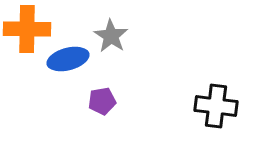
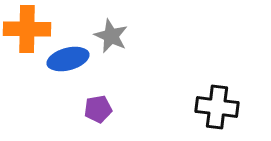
gray star: rotated 8 degrees counterclockwise
purple pentagon: moved 4 px left, 8 px down
black cross: moved 1 px right, 1 px down
